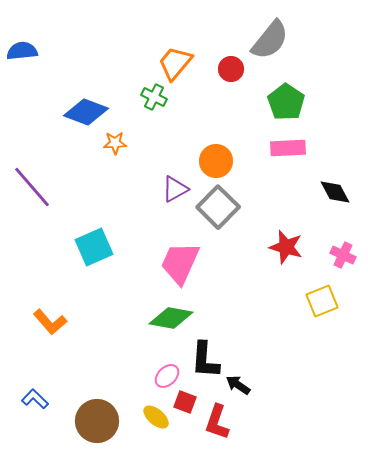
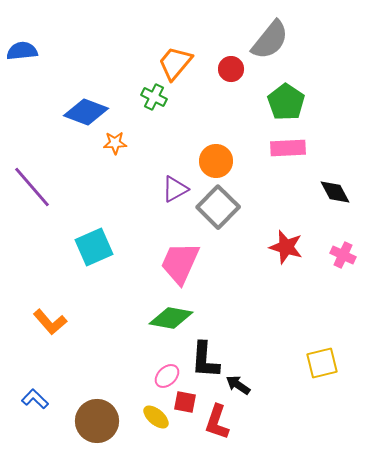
yellow square: moved 62 px down; rotated 8 degrees clockwise
red square: rotated 10 degrees counterclockwise
